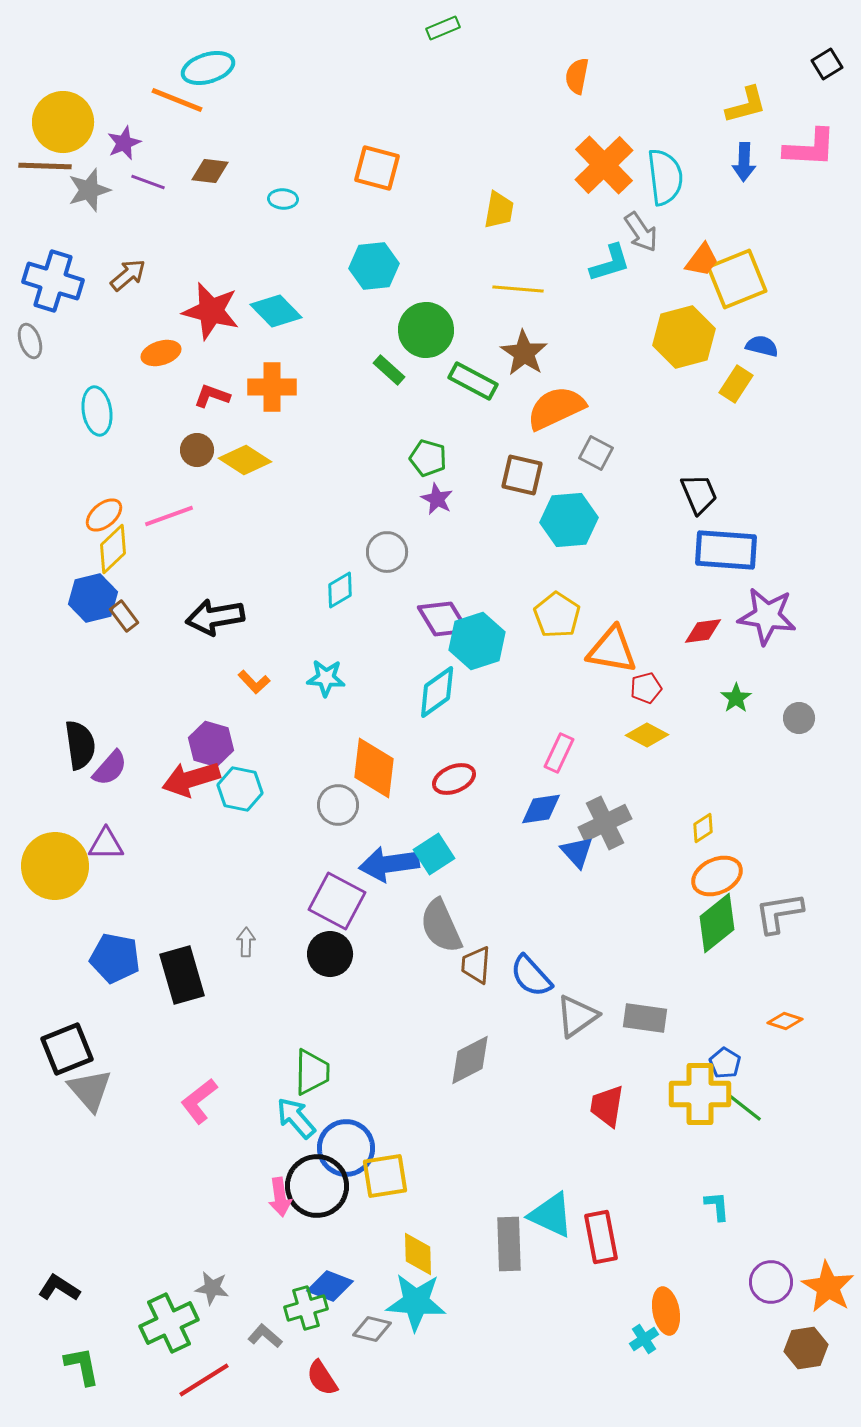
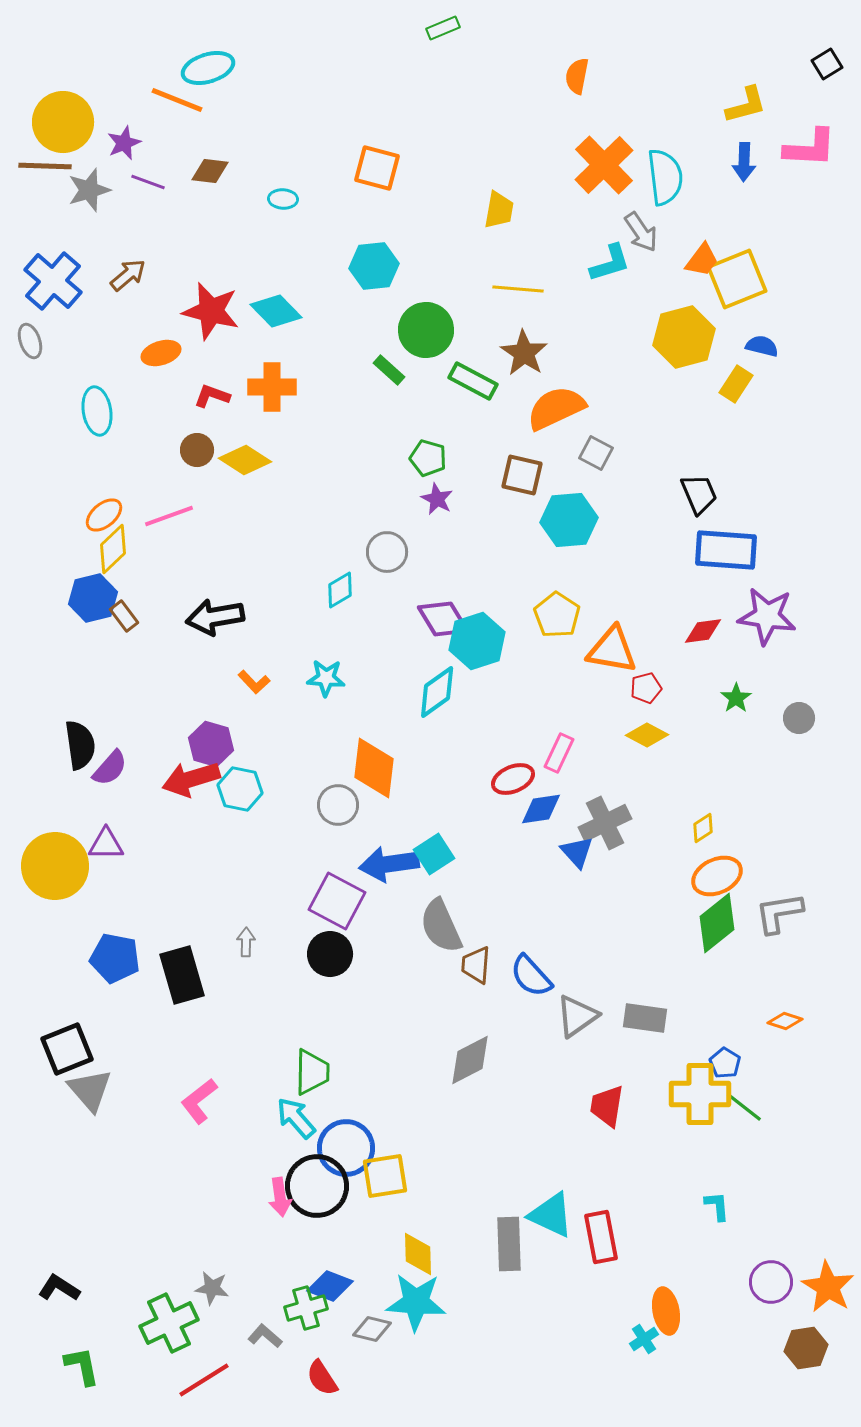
blue cross at (53, 281): rotated 24 degrees clockwise
red ellipse at (454, 779): moved 59 px right
